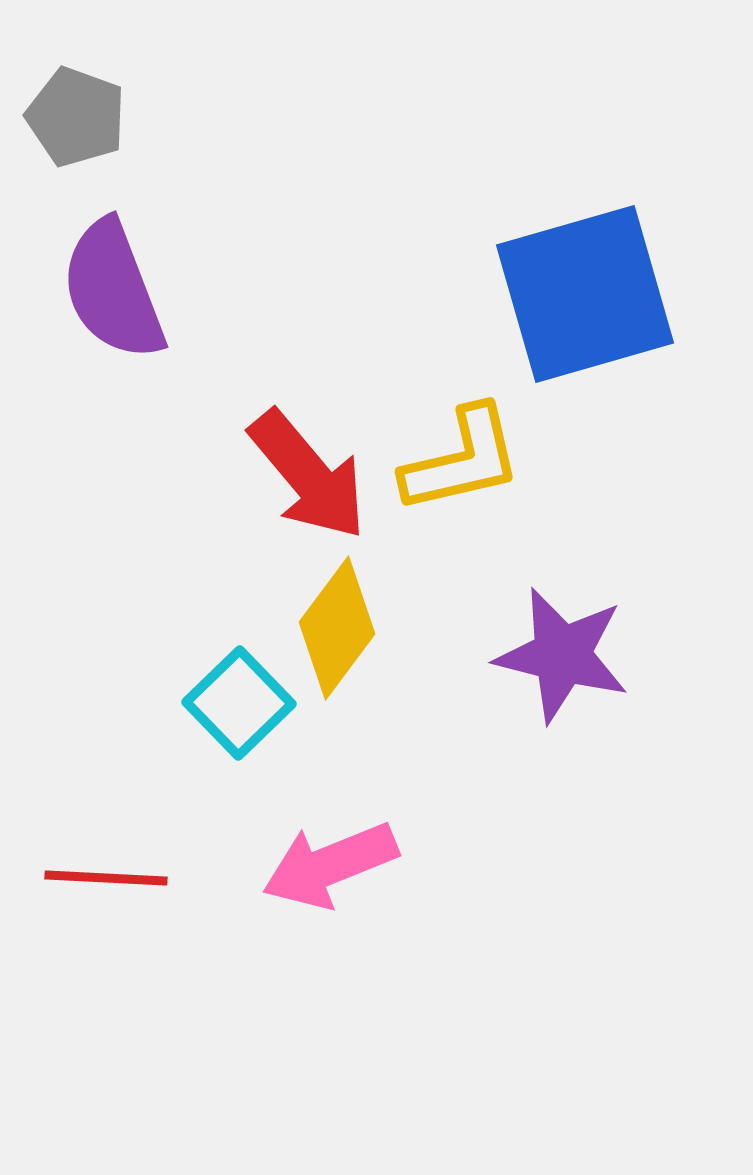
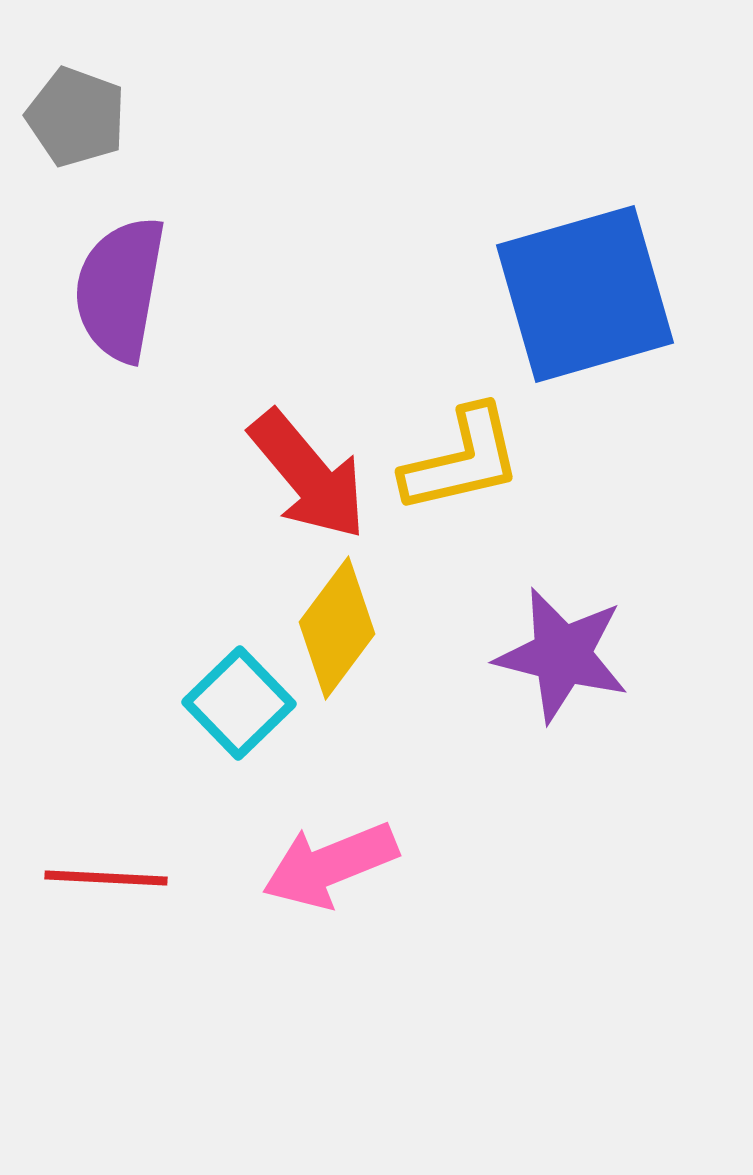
purple semicircle: moved 7 px right, 1 px up; rotated 31 degrees clockwise
